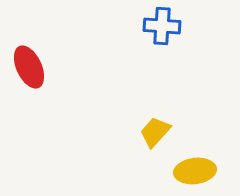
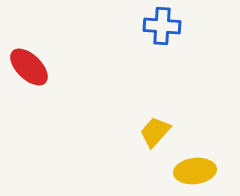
red ellipse: rotated 21 degrees counterclockwise
